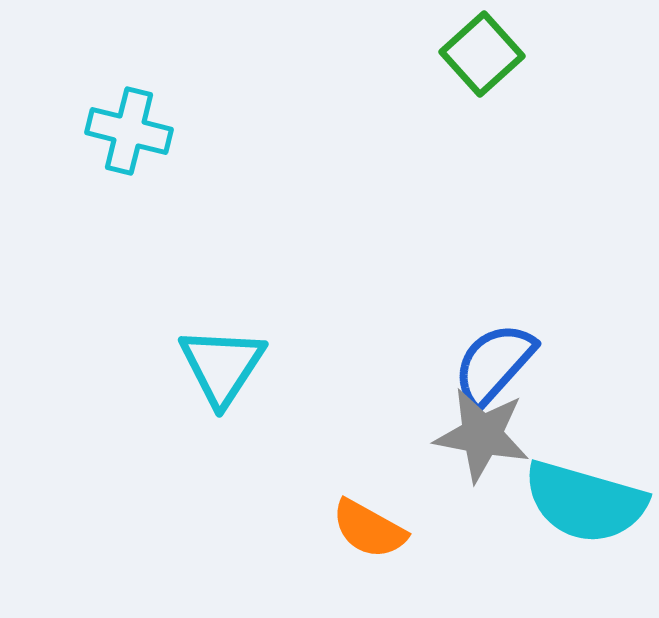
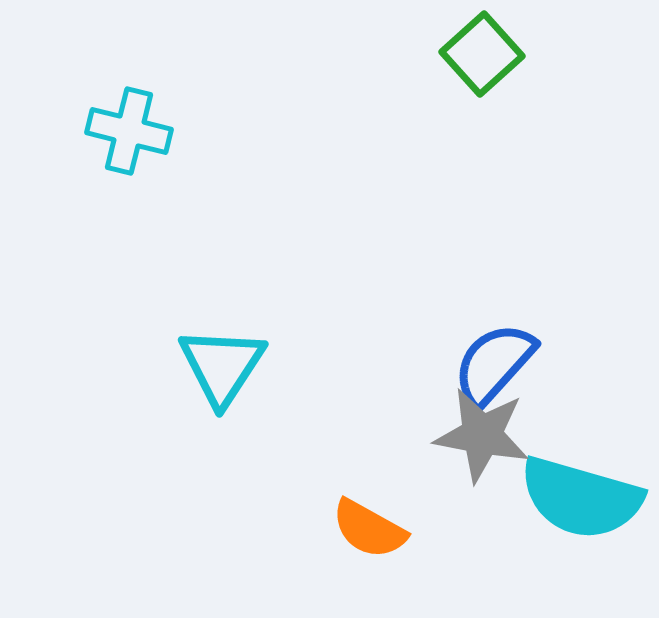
cyan semicircle: moved 4 px left, 4 px up
